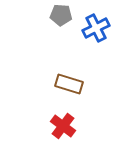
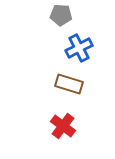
blue cross: moved 17 px left, 20 px down
